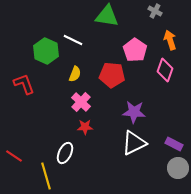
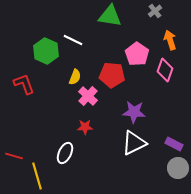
gray cross: rotated 24 degrees clockwise
green triangle: moved 3 px right
pink pentagon: moved 2 px right, 4 px down
yellow semicircle: moved 3 px down
pink cross: moved 7 px right, 6 px up
red line: rotated 18 degrees counterclockwise
yellow line: moved 9 px left
